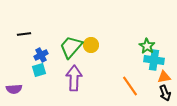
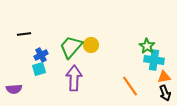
cyan square: moved 1 px up
